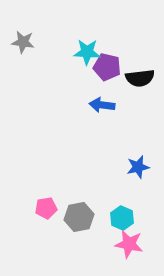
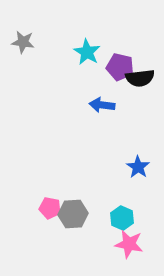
cyan star: rotated 28 degrees clockwise
purple pentagon: moved 13 px right
blue star: rotated 25 degrees counterclockwise
pink pentagon: moved 4 px right; rotated 20 degrees clockwise
gray hexagon: moved 6 px left, 3 px up; rotated 8 degrees clockwise
